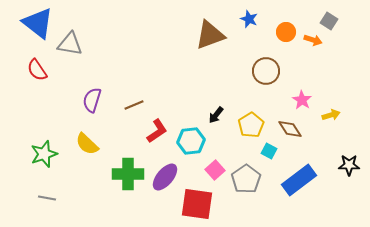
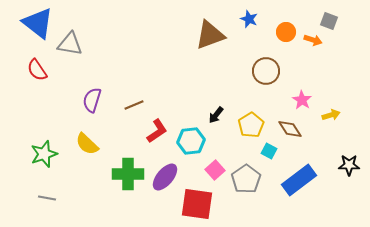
gray square: rotated 12 degrees counterclockwise
